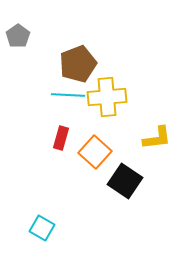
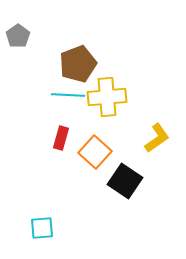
yellow L-shape: rotated 28 degrees counterclockwise
cyan square: rotated 35 degrees counterclockwise
